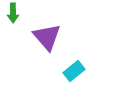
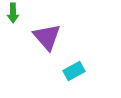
cyan rectangle: rotated 10 degrees clockwise
